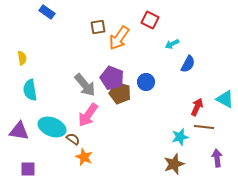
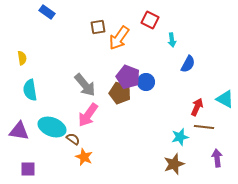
cyan arrow: moved 4 px up; rotated 72 degrees counterclockwise
purple pentagon: moved 16 px right, 1 px up
